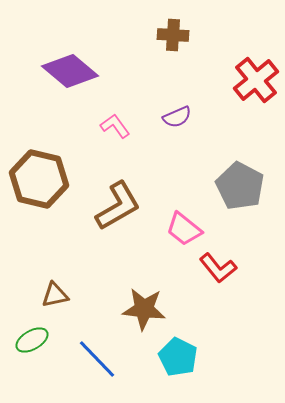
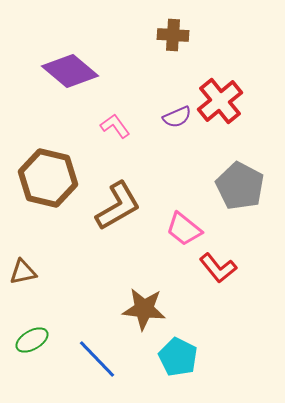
red cross: moved 36 px left, 21 px down
brown hexagon: moved 9 px right, 1 px up
brown triangle: moved 32 px left, 23 px up
